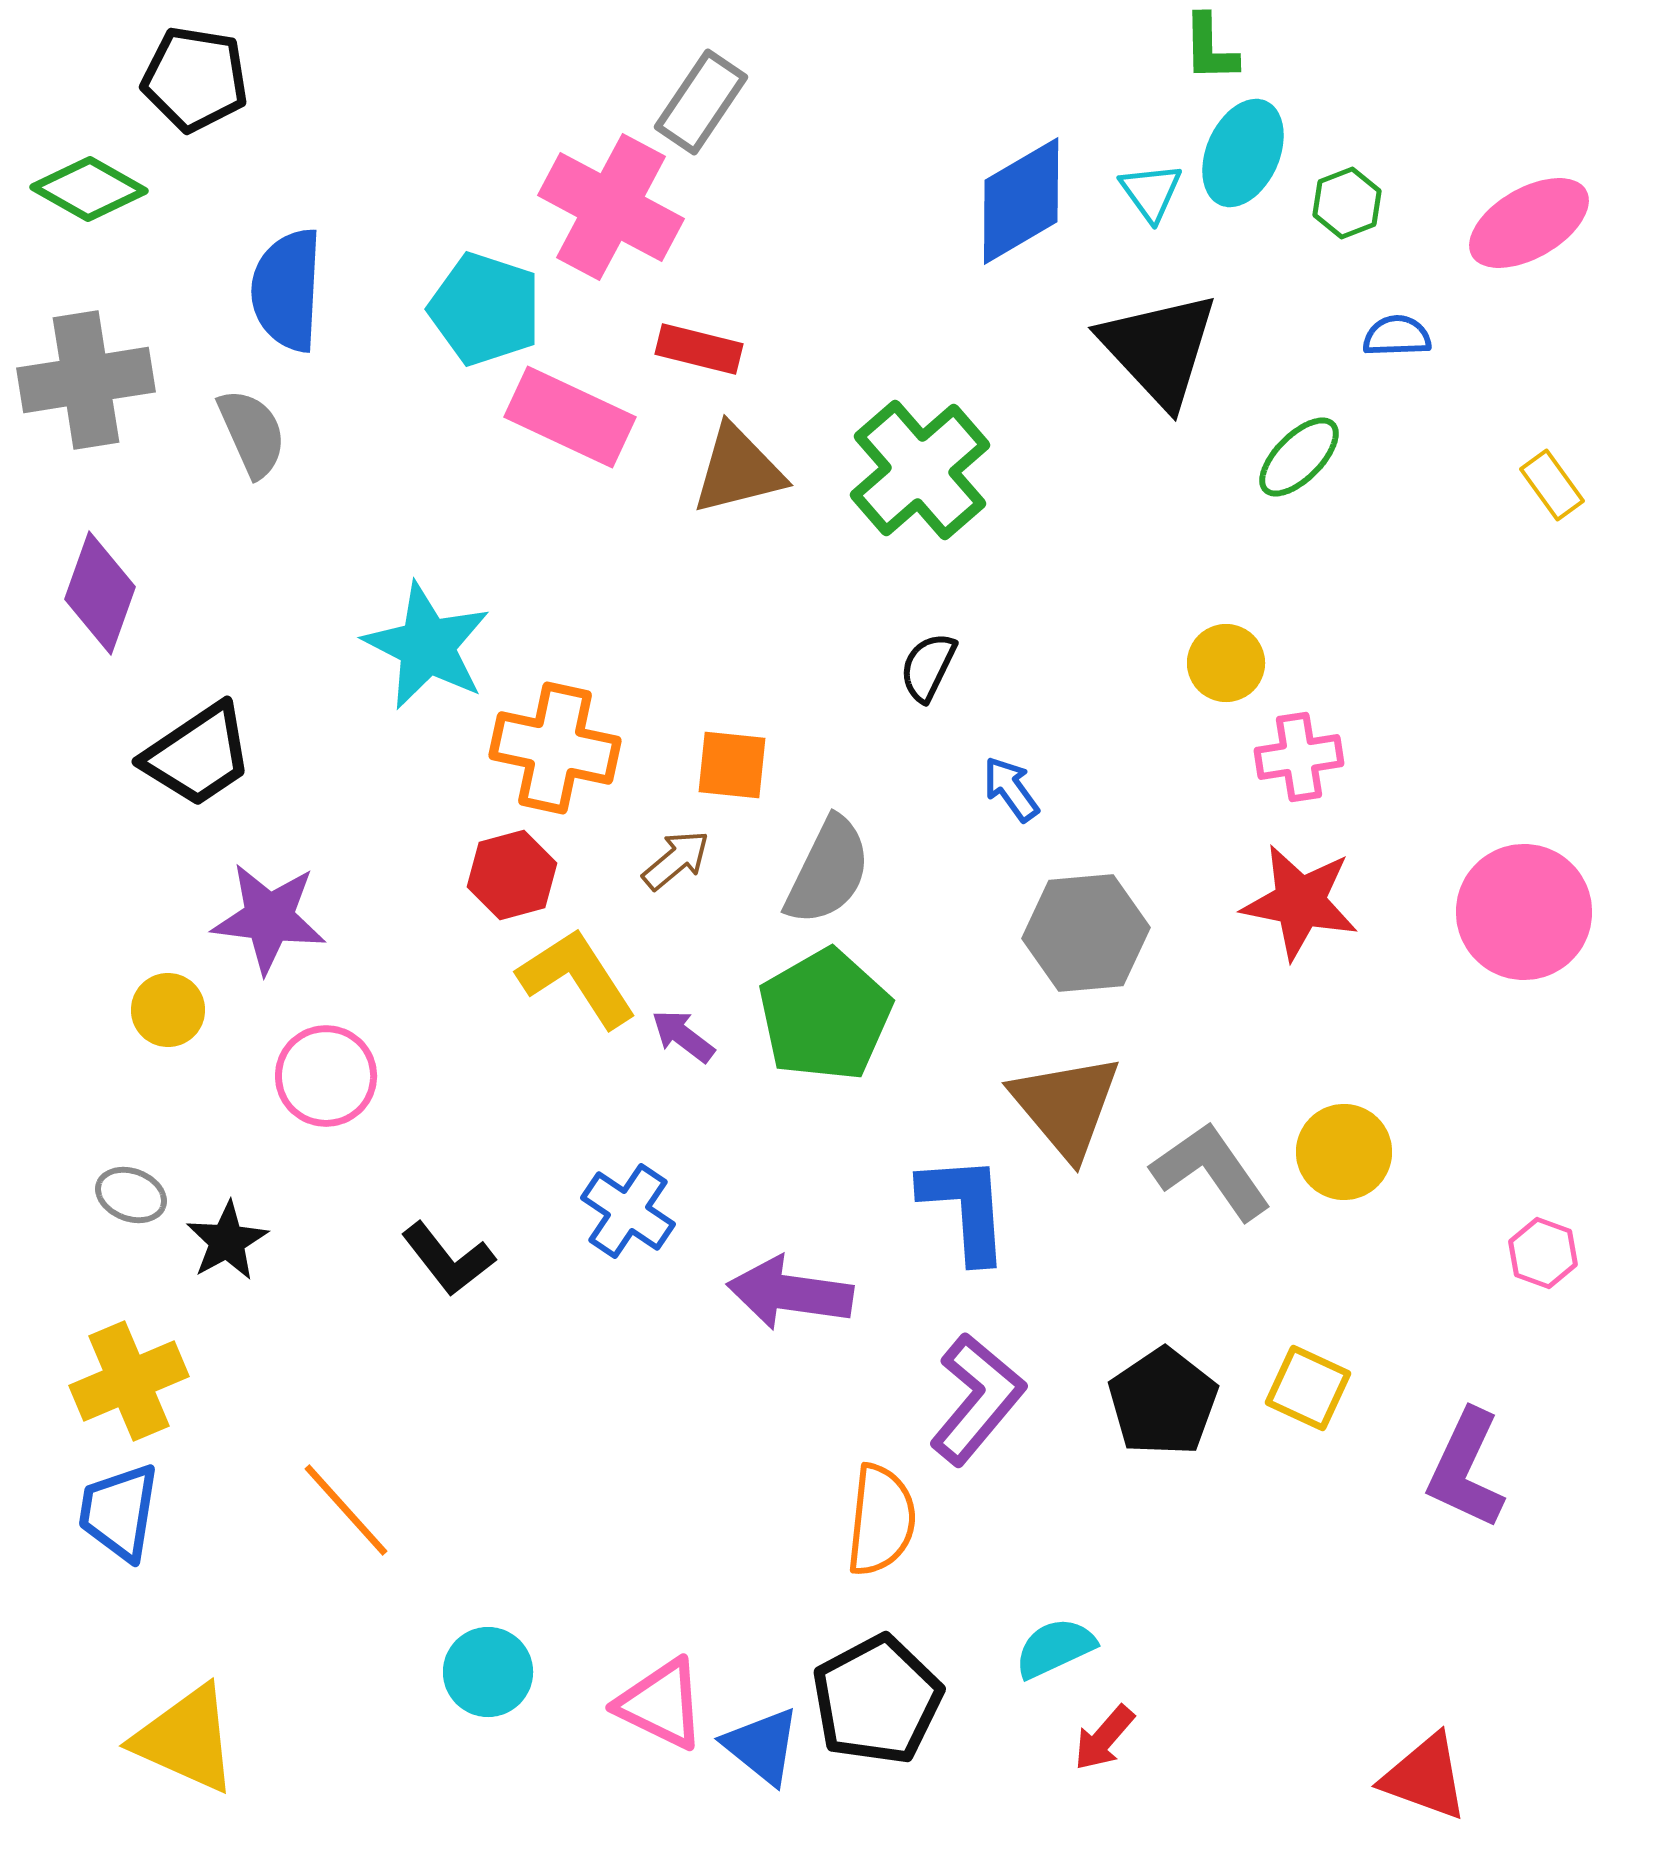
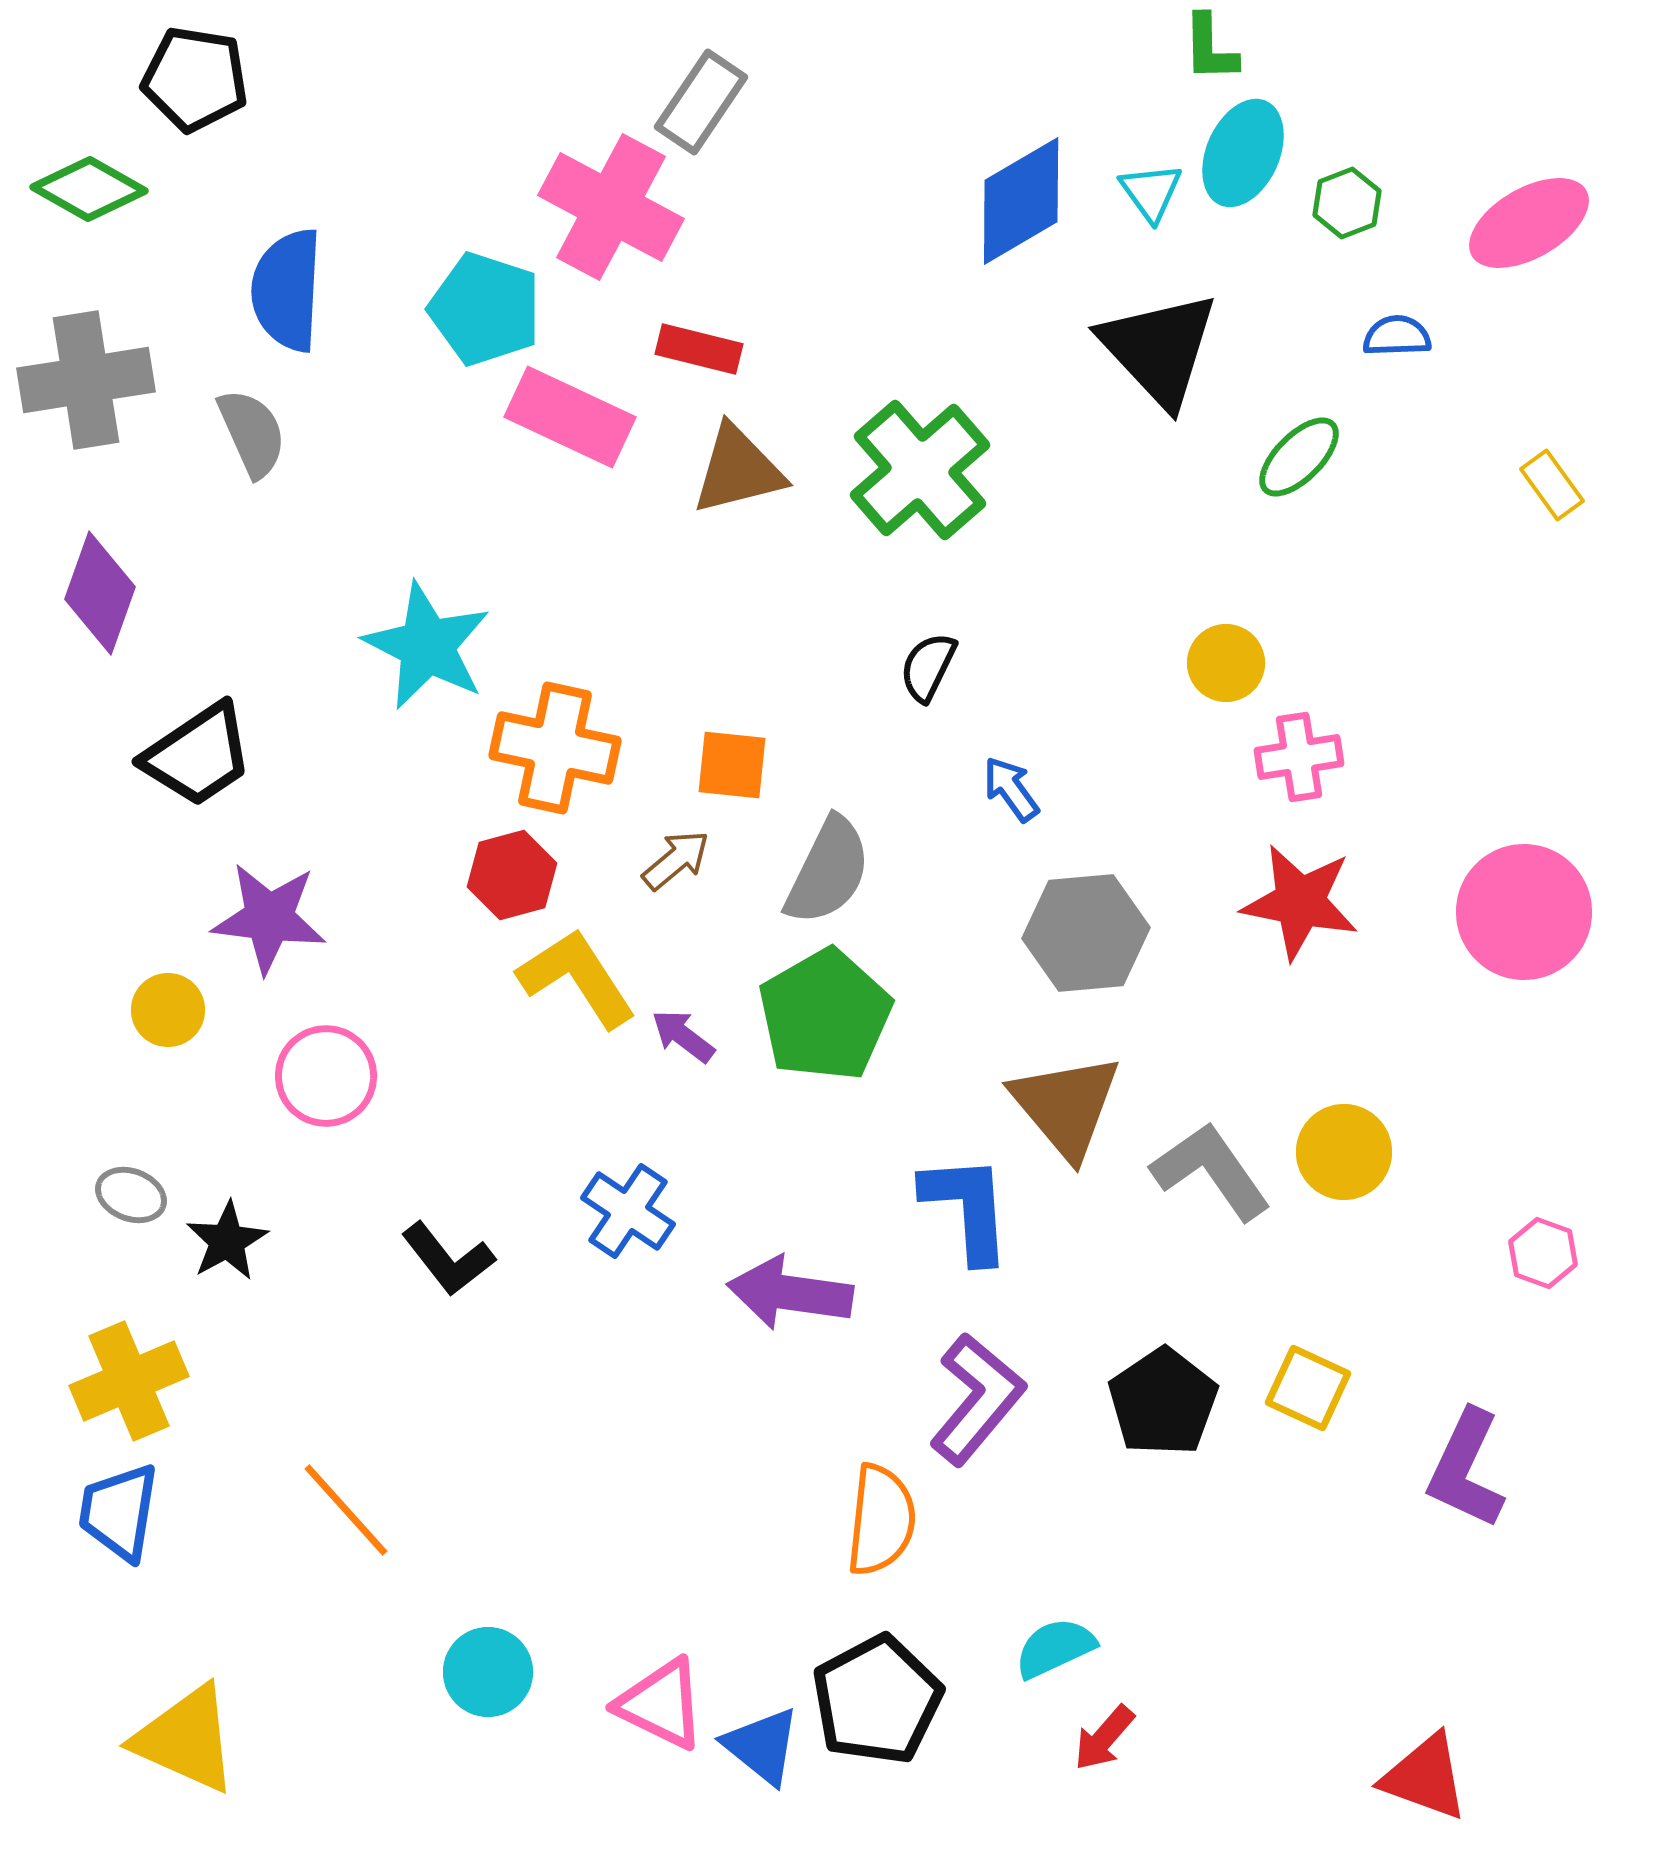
blue L-shape at (965, 1208): moved 2 px right
